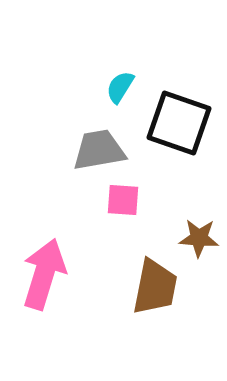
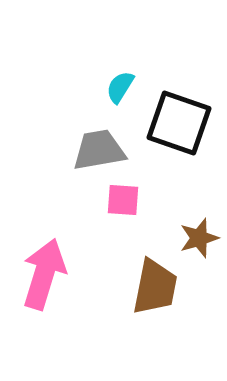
brown star: rotated 21 degrees counterclockwise
